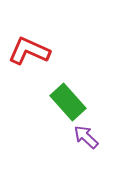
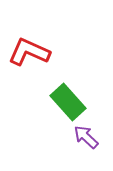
red L-shape: moved 1 px down
